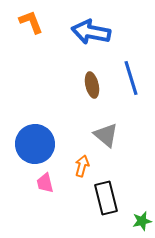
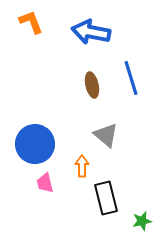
orange arrow: rotated 15 degrees counterclockwise
